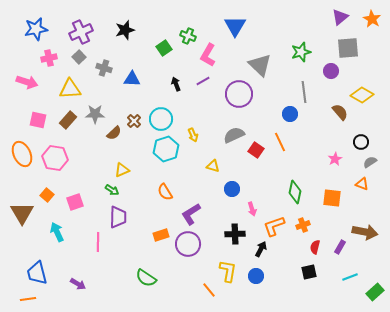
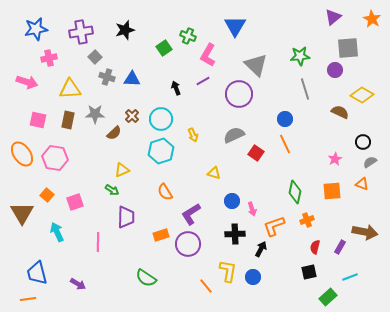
purple triangle at (340, 17): moved 7 px left
purple cross at (81, 32): rotated 15 degrees clockwise
green star at (301, 52): moved 1 px left, 4 px down; rotated 12 degrees clockwise
gray square at (79, 57): moved 16 px right
gray triangle at (260, 65): moved 4 px left
gray cross at (104, 68): moved 3 px right, 9 px down
purple circle at (331, 71): moved 4 px right, 1 px up
black arrow at (176, 84): moved 4 px down
gray line at (304, 92): moved 1 px right, 3 px up; rotated 10 degrees counterclockwise
brown semicircle at (340, 112): rotated 24 degrees counterclockwise
blue circle at (290, 114): moved 5 px left, 5 px down
brown rectangle at (68, 120): rotated 30 degrees counterclockwise
brown cross at (134, 121): moved 2 px left, 5 px up
orange line at (280, 142): moved 5 px right, 2 px down
black circle at (361, 142): moved 2 px right
cyan hexagon at (166, 149): moved 5 px left, 2 px down
red square at (256, 150): moved 3 px down
orange ellipse at (22, 154): rotated 10 degrees counterclockwise
yellow triangle at (213, 166): moved 1 px right, 7 px down
blue circle at (232, 189): moved 12 px down
orange square at (332, 198): moved 7 px up; rotated 12 degrees counterclockwise
purple trapezoid at (118, 217): moved 8 px right
orange cross at (303, 225): moved 4 px right, 5 px up
blue circle at (256, 276): moved 3 px left, 1 px down
orange line at (209, 290): moved 3 px left, 4 px up
green rectangle at (375, 292): moved 47 px left, 5 px down
